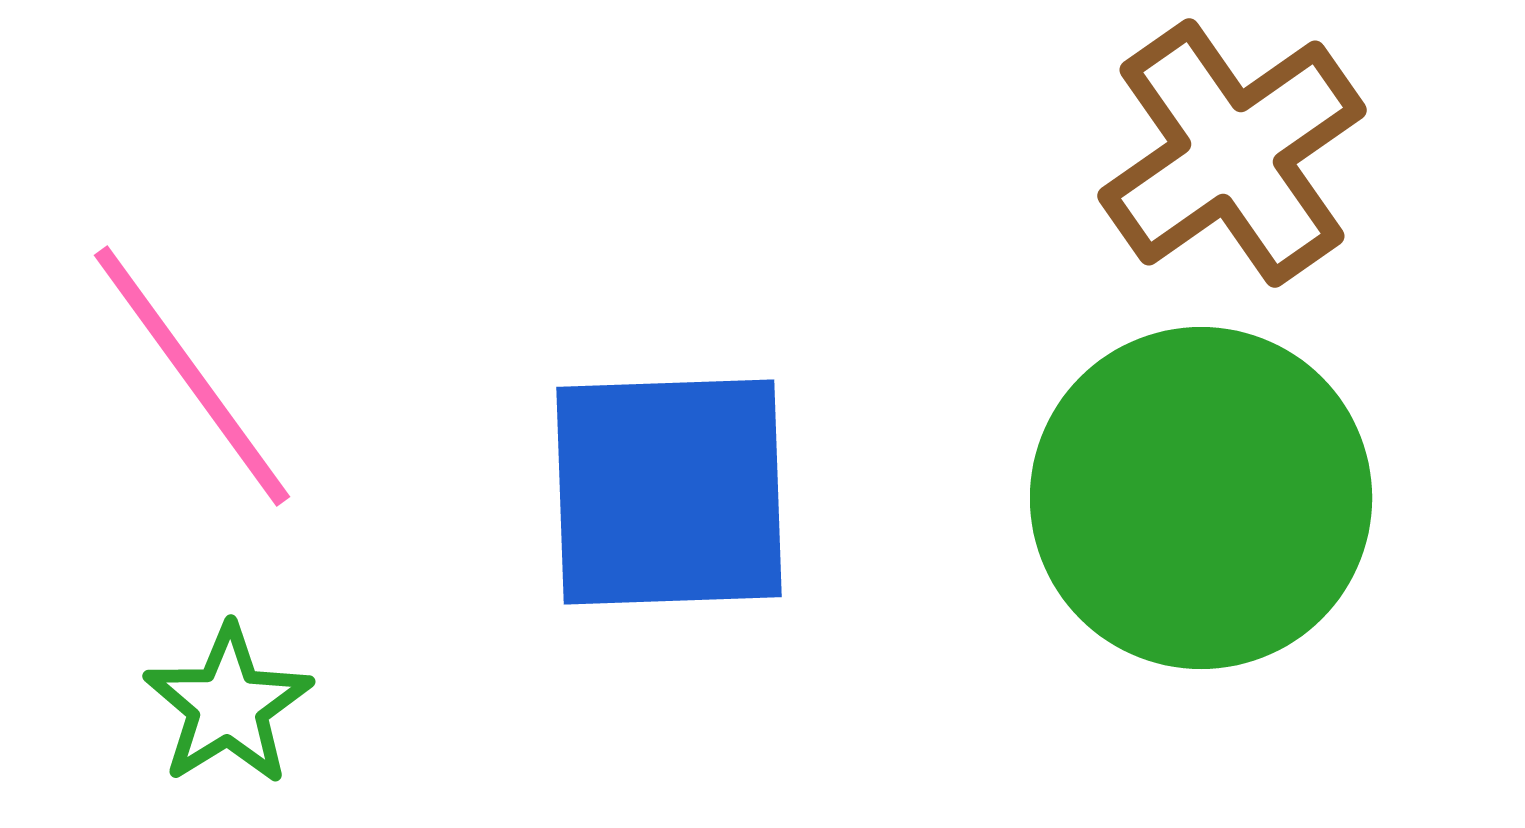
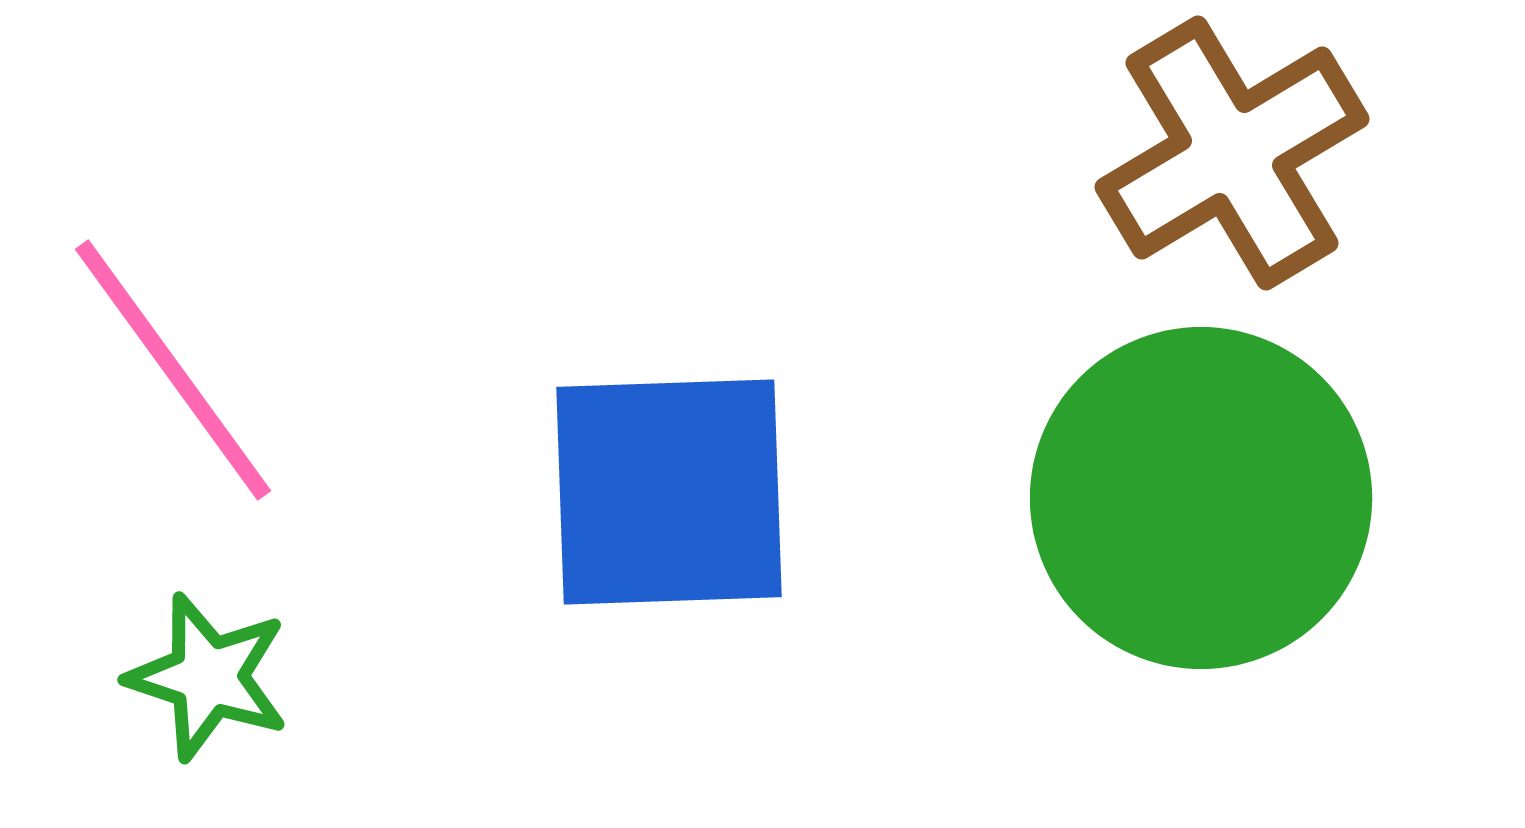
brown cross: rotated 4 degrees clockwise
pink line: moved 19 px left, 6 px up
green star: moved 20 px left, 28 px up; rotated 22 degrees counterclockwise
